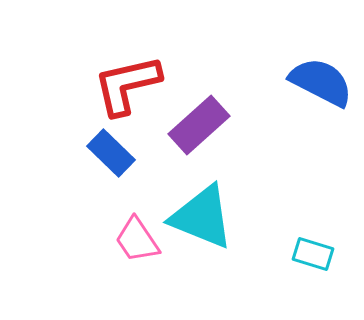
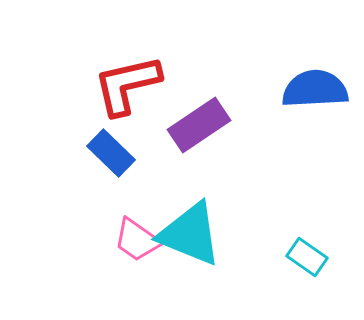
blue semicircle: moved 6 px left, 7 px down; rotated 30 degrees counterclockwise
purple rectangle: rotated 8 degrees clockwise
cyan triangle: moved 12 px left, 17 px down
pink trapezoid: rotated 21 degrees counterclockwise
cyan rectangle: moved 6 px left, 3 px down; rotated 18 degrees clockwise
